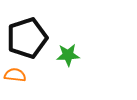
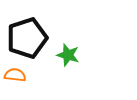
green star: rotated 20 degrees clockwise
